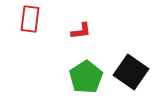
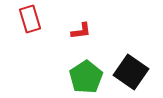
red rectangle: rotated 24 degrees counterclockwise
